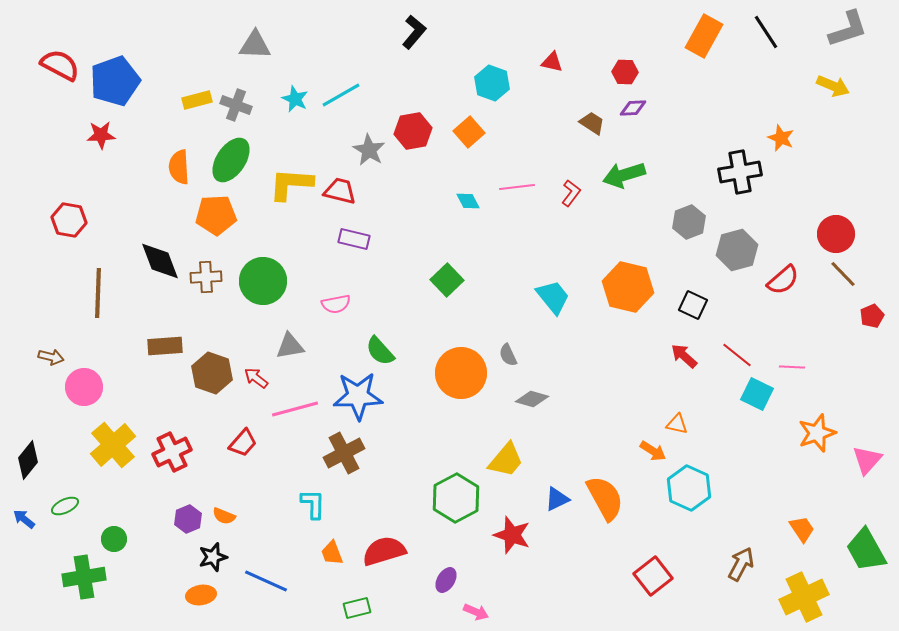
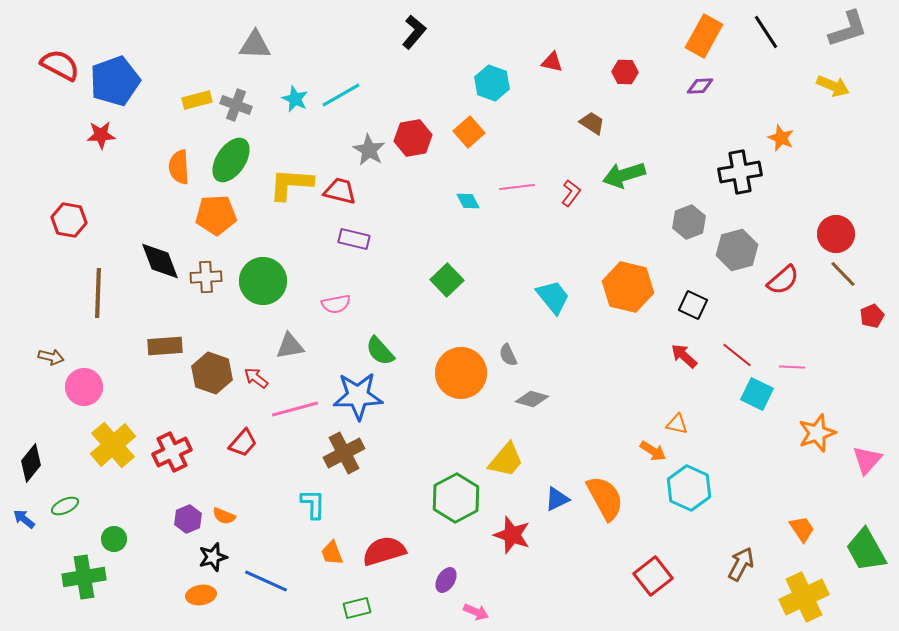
purple diamond at (633, 108): moved 67 px right, 22 px up
red hexagon at (413, 131): moved 7 px down
black diamond at (28, 460): moved 3 px right, 3 px down
